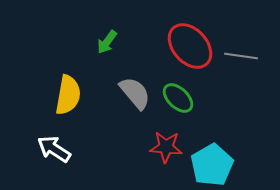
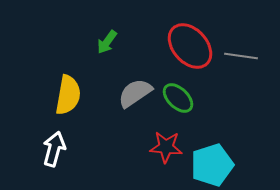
gray semicircle: rotated 84 degrees counterclockwise
white arrow: rotated 72 degrees clockwise
cyan pentagon: rotated 12 degrees clockwise
